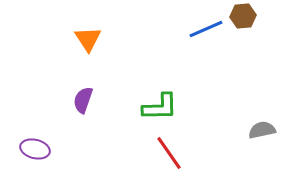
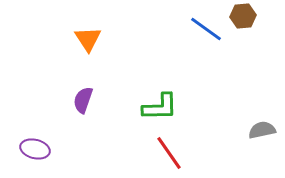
blue line: rotated 60 degrees clockwise
